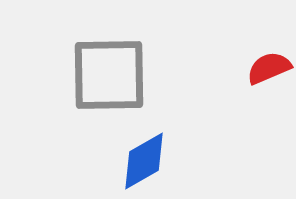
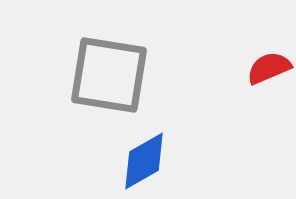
gray square: rotated 10 degrees clockwise
